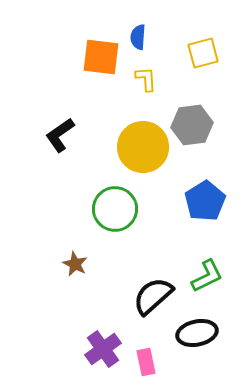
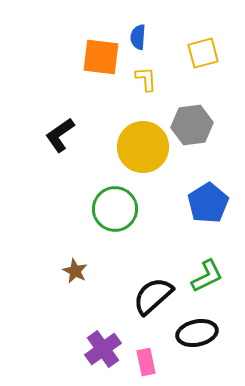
blue pentagon: moved 3 px right, 2 px down
brown star: moved 7 px down
